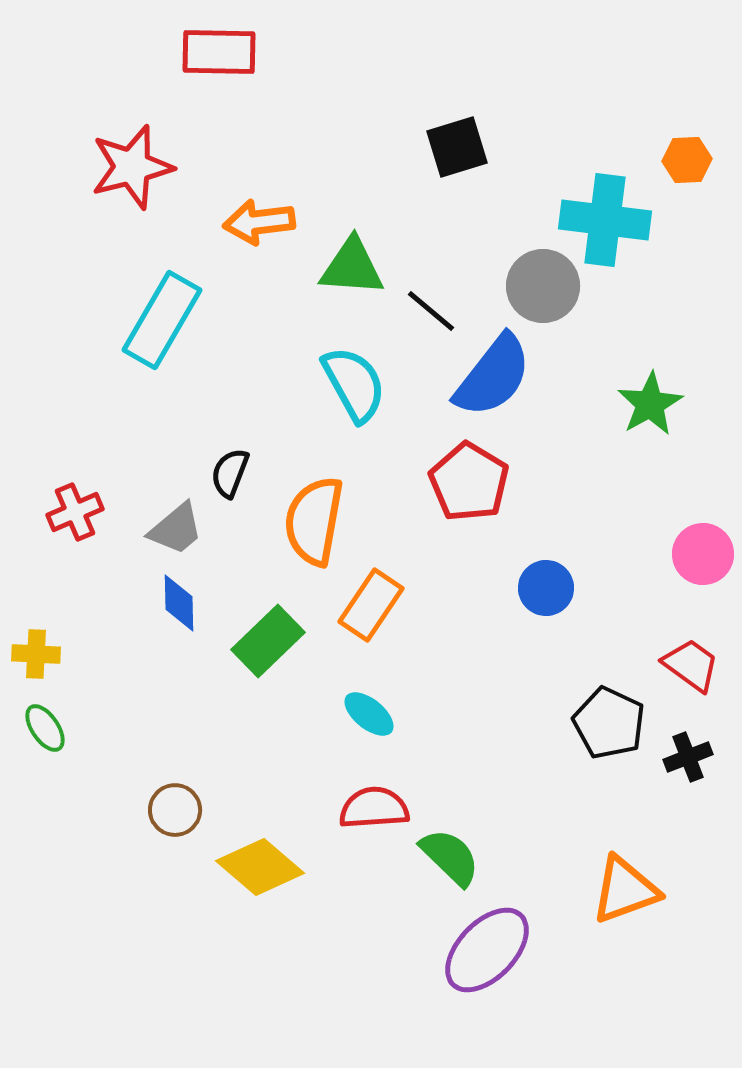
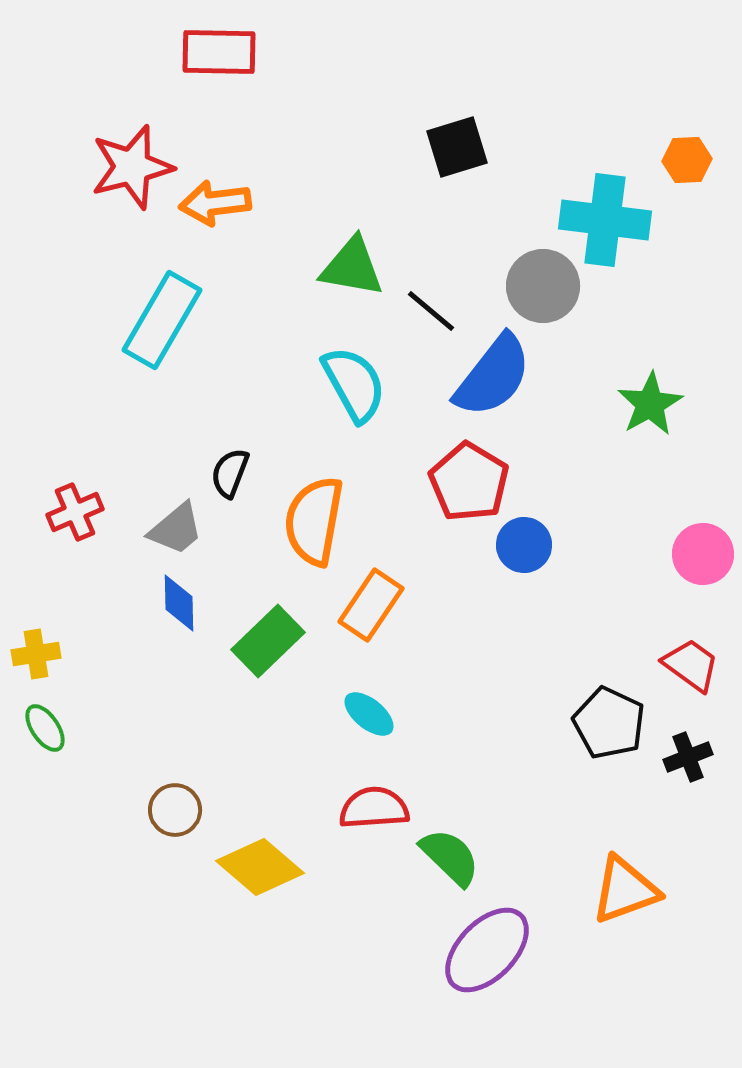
orange arrow: moved 44 px left, 19 px up
green triangle: rotated 6 degrees clockwise
blue circle: moved 22 px left, 43 px up
yellow cross: rotated 12 degrees counterclockwise
